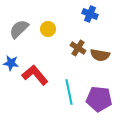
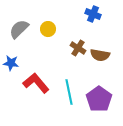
blue cross: moved 3 px right
red L-shape: moved 1 px right, 8 px down
purple pentagon: rotated 30 degrees clockwise
